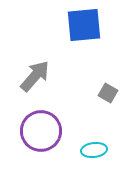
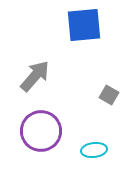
gray square: moved 1 px right, 2 px down
